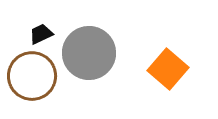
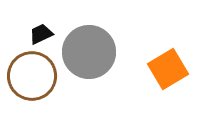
gray circle: moved 1 px up
orange square: rotated 18 degrees clockwise
